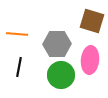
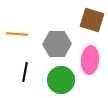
brown square: moved 1 px up
black line: moved 6 px right, 5 px down
green circle: moved 5 px down
